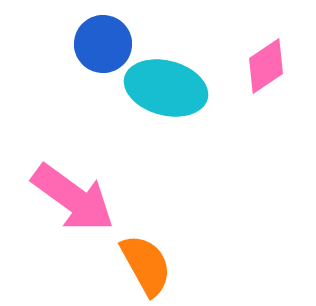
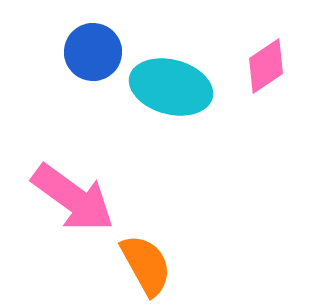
blue circle: moved 10 px left, 8 px down
cyan ellipse: moved 5 px right, 1 px up
